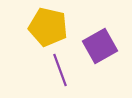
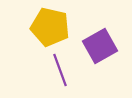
yellow pentagon: moved 2 px right
